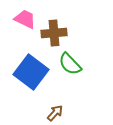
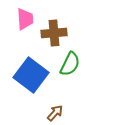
pink trapezoid: rotated 60 degrees clockwise
green semicircle: rotated 110 degrees counterclockwise
blue square: moved 3 px down
